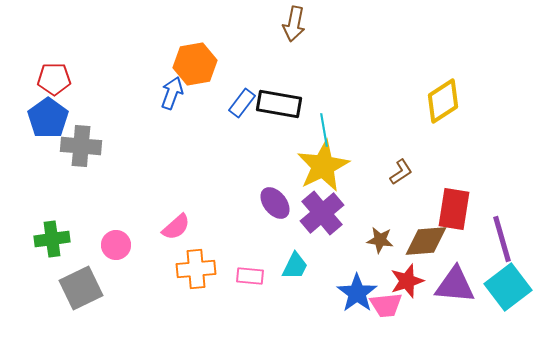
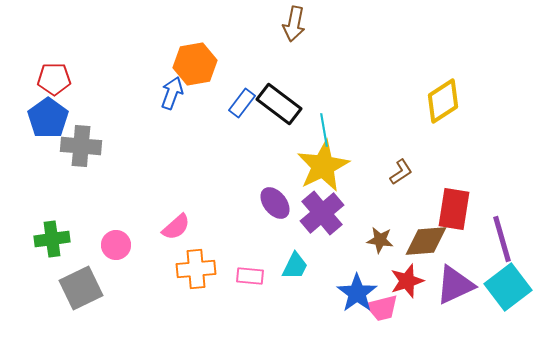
black rectangle: rotated 27 degrees clockwise
purple triangle: rotated 30 degrees counterclockwise
pink trapezoid: moved 4 px left, 3 px down; rotated 8 degrees counterclockwise
